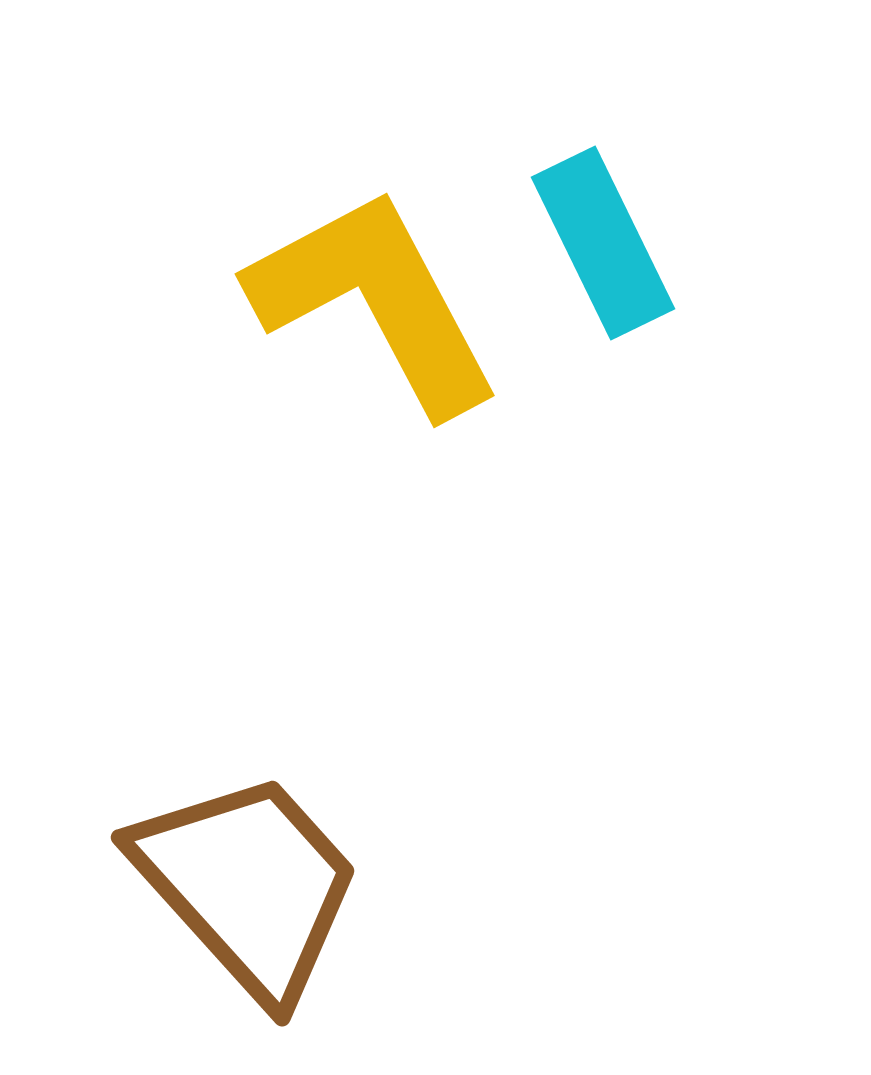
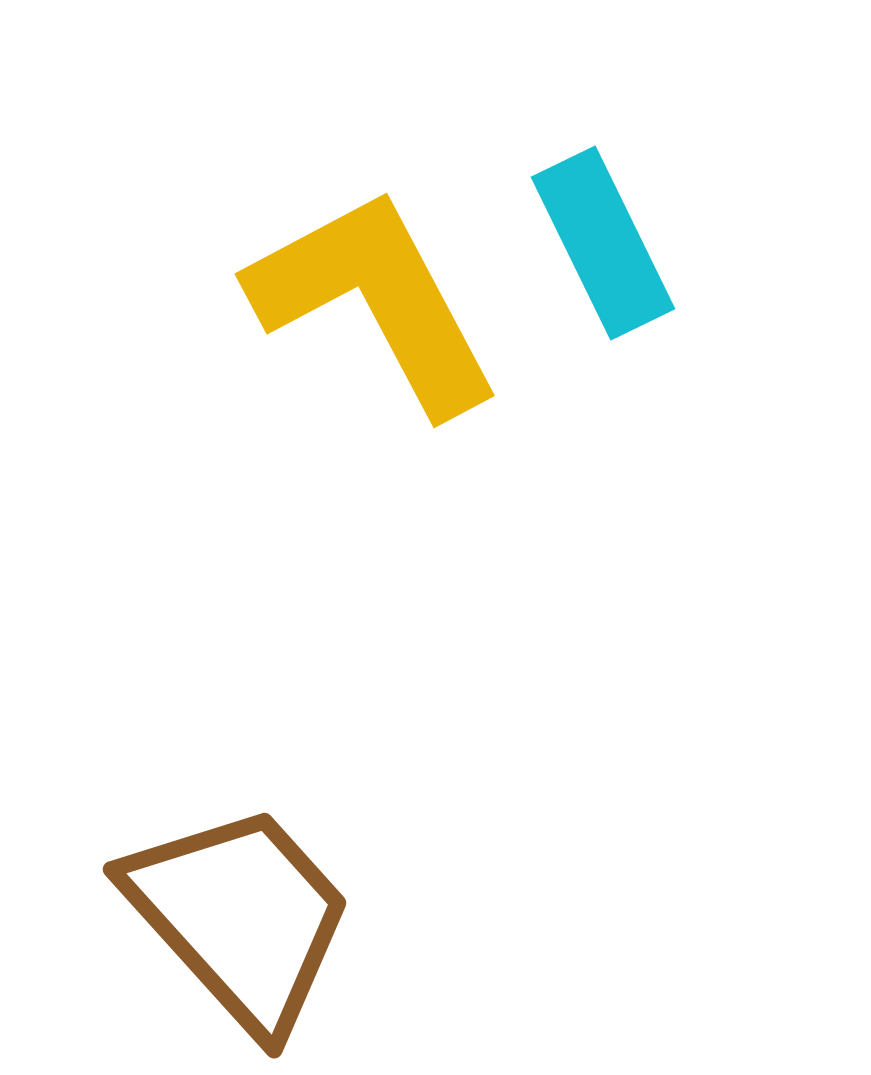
brown trapezoid: moved 8 px left, 32 px down
